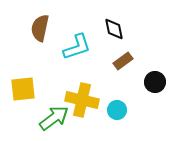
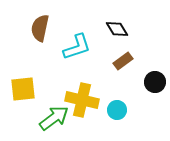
black diamond: moved 3 px right; rotated 20 degrees counterclockwise
